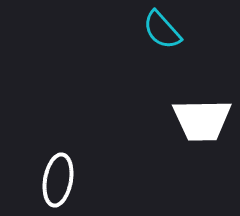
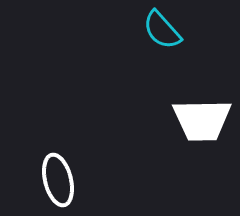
white ellipse: rotated 24 degrees counterclockwise
